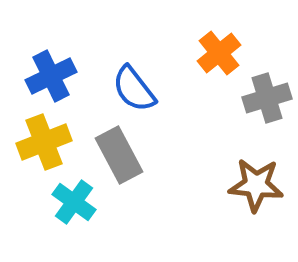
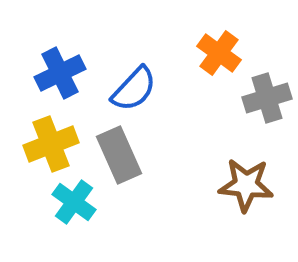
orange cross: rotated 15 degrees counterclockwise
blue cross: moved 9 px right, 3 px up
blue semicircle: rotated 99 degrees counterclockwise
yellow cross: moved 7 px right, 2 px down
gray rectangle: rotated 4 degrees clockwise
brown star: moved 10 px left
